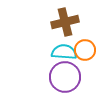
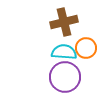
brown cross: moved 1 px left
orange circle: moved 1 px right, 2 px up
